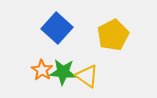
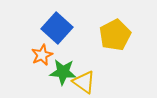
yellow pentagon: moved 2 px right
orange star: moved 15 px up; rotated 15 degrees clockwise
yellow triangle: moved 3 px left, 6 px down
